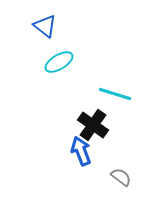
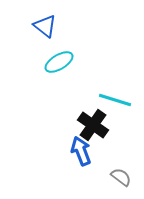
cyan line: moved 6 px down
